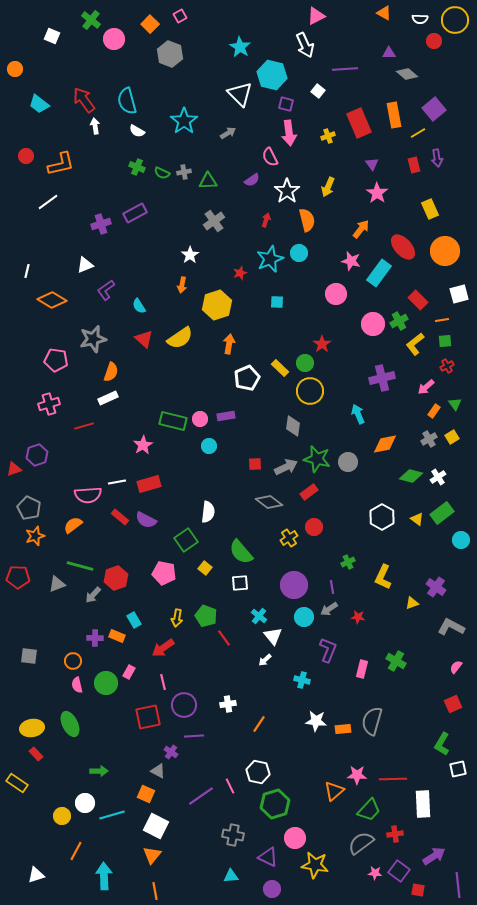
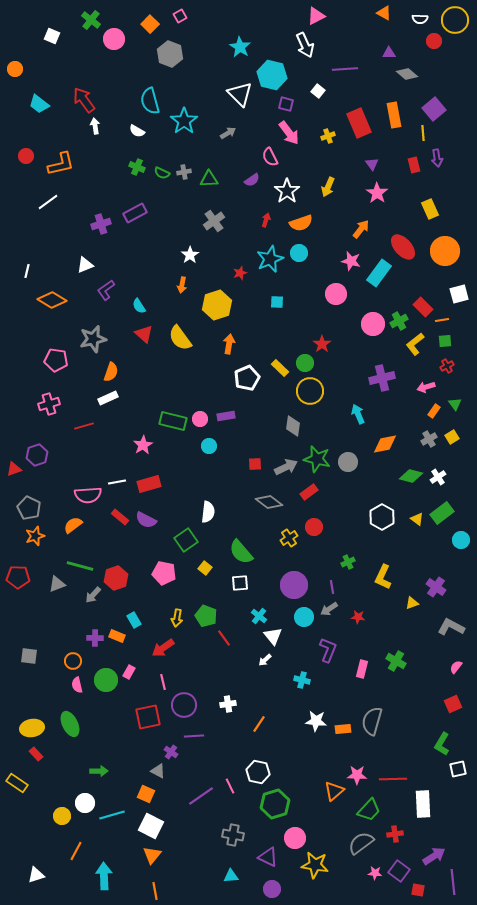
cyan semicircle at (127, 101): moved 23 px right
pink arrow at (289, 133): rotated 30 degrees counterclockwise
yellow line at (418, 133): moved 5 px right; rotated 63 degrees counterclockwise
green triangle at (208, 181): moved 1 px right, 2 px up
orange semicircle at (307, 220): moved 6 px left, 3 px down; rotated 85 degrees clockwise
red rectangle at (418, 300): moved 5 px right, 7 px down
yellow semicircle at (180, 338): rotated 88 degrees clockwise
red triangle at (144, 339): moved 5 px up
pink arrow at (426, 387): rotated 24 degrees clockwise
green circle at (106, 683): moved 3 px up
white square at (156, 826): moved 5 px left
purple line at (458, 885): moved 5 px left, 3 px up
